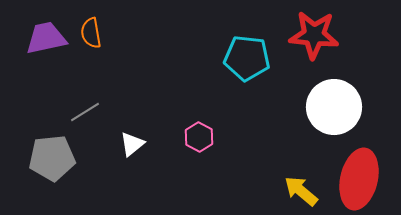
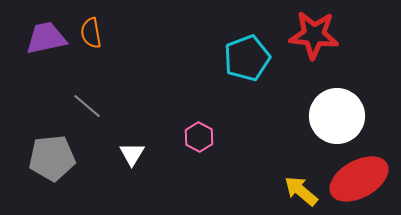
cyan pentagon: rotated 27 degrees counterclockwise
white circle: moved 3 px right, 9 px down
gray line: moved 2 px right, 6 px up; rotated 72 degrees clockwise
white triangle: moved 10 px down; rotated 20 degrees counterclockwise
red ellipse: rotated 48 degrees clockwise
